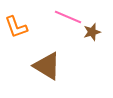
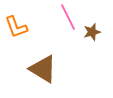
pink line: rotated 40 degrees clockwise
brown triangle: moved 4 px left, 3 px down
